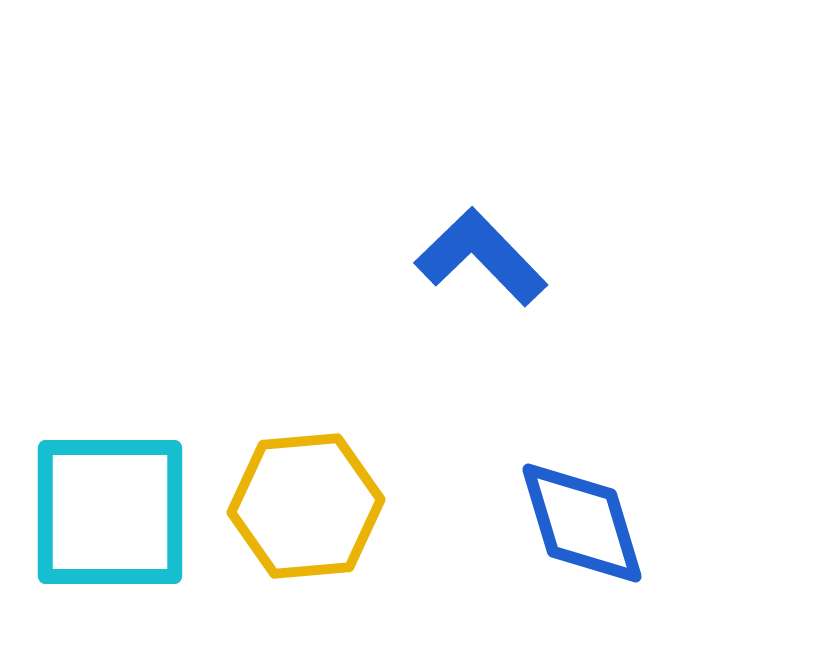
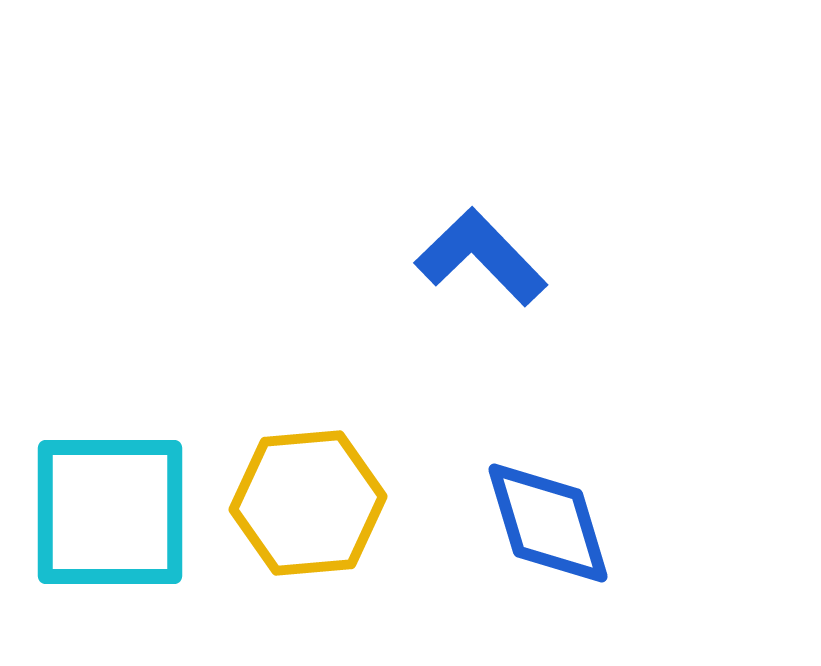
yellow hexagon: moved 2 px right, 3 px up
blue diamond: moved 34 px left
